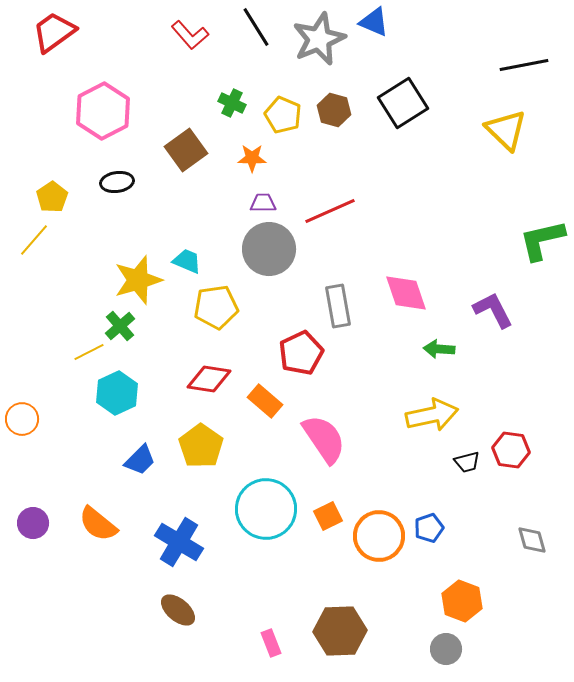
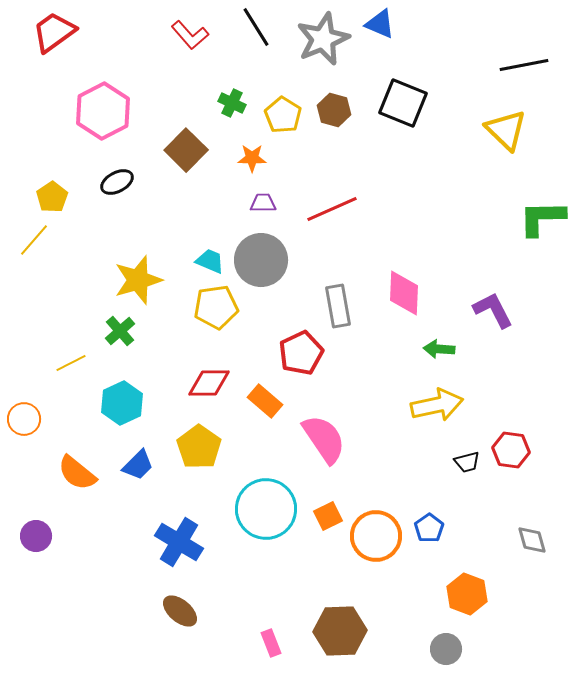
blue triangle at (374, 22): moved 6 px right, 2 px down
gray star at (319, 39): moved 4 px right
black square at (403, 103): rotated 36 degrees counterclockwise
yellow pentagon at (283, 115): rotated 9 degrees clockwise
brown square at (186, 150): rotated 9 degrees counterclockwise
black ellipse at (117, 182): rotated 20 degrees counterclockwise
red line at (330, 211): moved 2 px right, 2 px up
green L-shape at (542, 240): moved 22 px up; rotated 12 degrees clockwise
gray circle at (269, 249): moved 8 px left, 11 px down
cyan trapezoid at (187, 261): moved 23 px right
pink diamond at (406, 293): moved 2 px left; rotated 21 degrees clockwise
green cross at (120, 326): moved 5 px down
yellow line at (89, 352): moved 18 px left, 11 px down
red diamond at (209, 379): moved 4 px down; rotated 9 degrees counterclockwise
cyan hexagon at (117, 393): moved 5 px right, 10 px down
yellow arrow at (432, 415): moved 5 px right, 10 px up
orange circle at (22, 419): moved 2 px right
yellow pentagon at (201, 446): moved 2 px left, 1 px down
blue trapezoid at (140, 460): moved 2 px left, 5 px down
purple circle at (33, 523): moved 3 px right, 13 px down
orange semicircle at (98, 524): moved 21 px left, 51 px up
blue pentagon at (429, 528): rotated 16 degrees counterclockwise
orange circle at (379, 536): moved 3 px left
orange hexagon at (462, 601): moved 5 px right, 7 px up
brown ellipse at (178, 610): moved 2 px right, 1 px down
